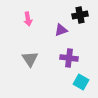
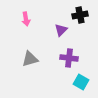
pink arrow: moved 2 px left
purple triangle: rotated 24 degrees counterclockwise
gray triangle: rotated 48 degrees clockwise
